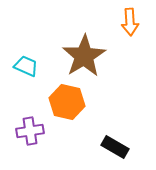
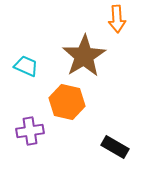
orange arrow: moved 13 px left, 3 px up
